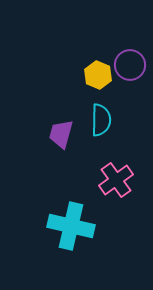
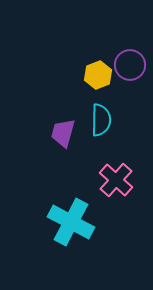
yellow hexagon: rotated 16 degrees clockwise
purple trapezoid: moved 2 px right, 1 px up
pink cross: rotated 12 degrees counterclockwise
cyan cross: moved 4 px up; rotated 15 degrees clockwise
